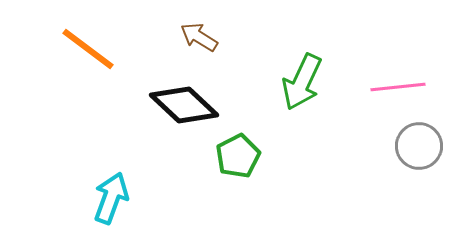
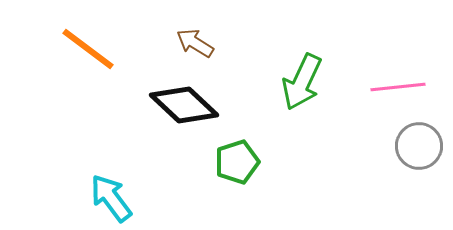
brown arrow: moved 4 px left, 6 px down
green pentagon: moved 1 px left, 6 px down; rotated 9 degrees clockwise
cyan arrow: rotated 57 degrees counterclockwise
